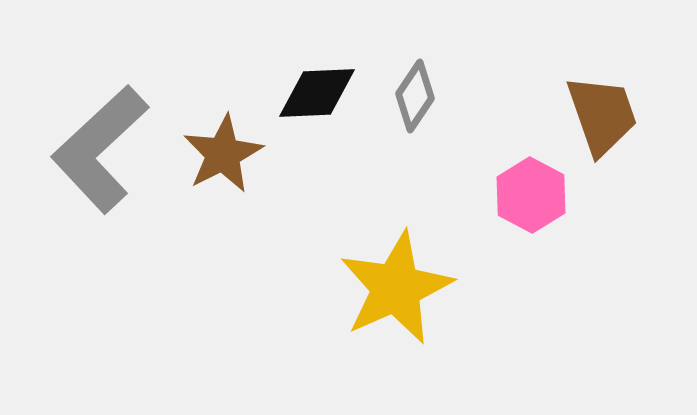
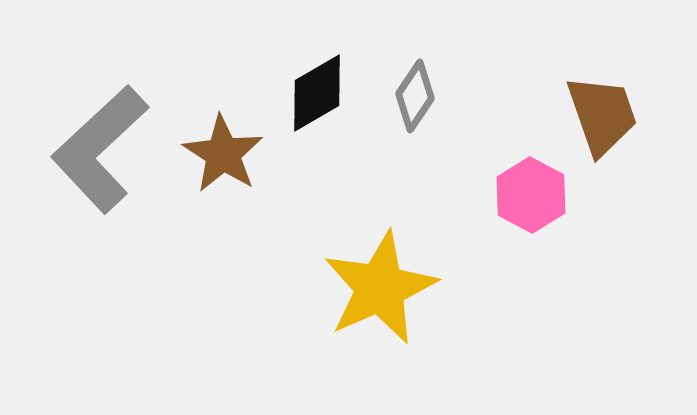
black diamond: rotated 28 degrees counterclockwise
brown star: rotated 12 degrees counterclockwise
yellow star: moved 16 px left
